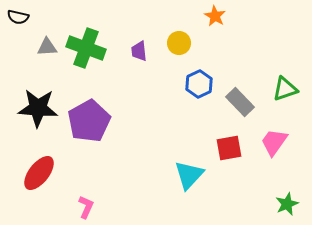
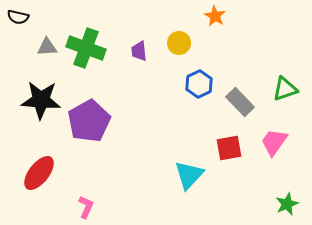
black star: moved 3 px right, 8 px up
